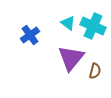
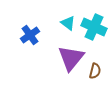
cyan cross: moved 1 px right, 1 px down
